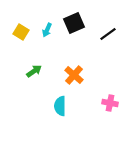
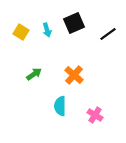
cyan arrow: rotated 40 degrees counterclockwise
green arrow: moved 3 px down
pink cross: moved 15 px left, 12 px down; rotated 21 degrees clockwise
